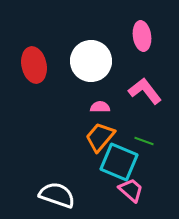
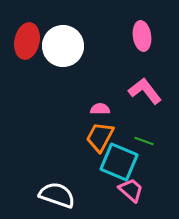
white circle: moved 28 px left, 15 px up
red ellipse: moved 7 px left, 24 px up; rotated 24 degrees clockwise
pink semicircle: moved 2 px down
orange trapezoid: rotated 12 degrees counterclockwise
